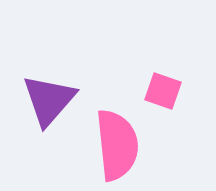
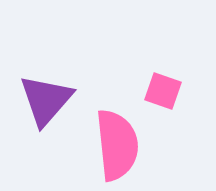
purple triangle: moved 3 px left
